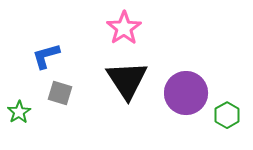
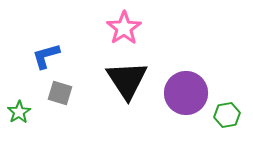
green hexagon: rotated 20 degrees clockwise
